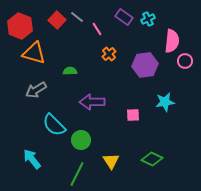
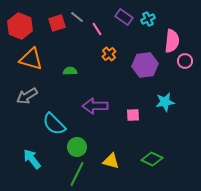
red square: moved 3 px down; rotated 30 degrees clockwise
orange triangle: moved 3 px left, 6 px down
gray arrow: moved 9 px left, 6 px down
purple arrow: moved 3 px right, 4 px down
cyan semicircle: moved 1 px up
green circle: moved 4 px left, 7 px down
yellow triangle: rotated 42 degrees counterclockwise
